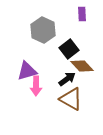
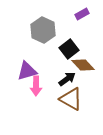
purple rectangle: rotated 64 degrees clockwise
brown diamond: moved 1 px right, 1 px up
